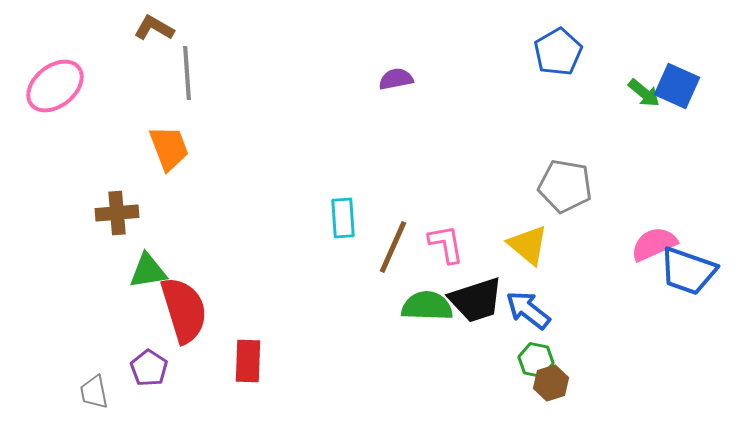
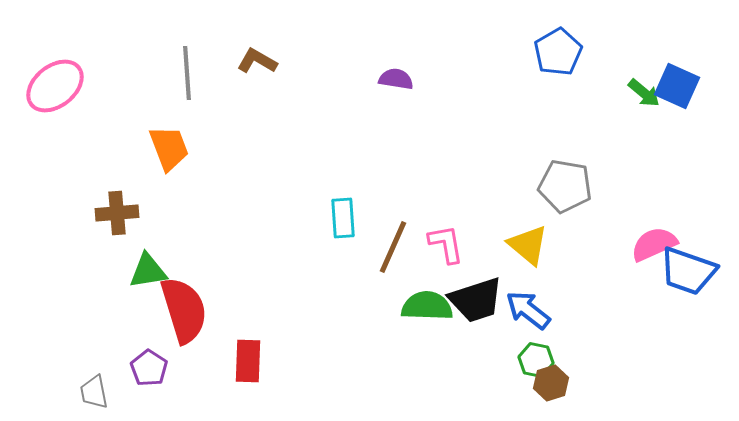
brown L-shape: moved 103 px right, 33 px down
purple semicircle: rotated 20 degrees clockwise
